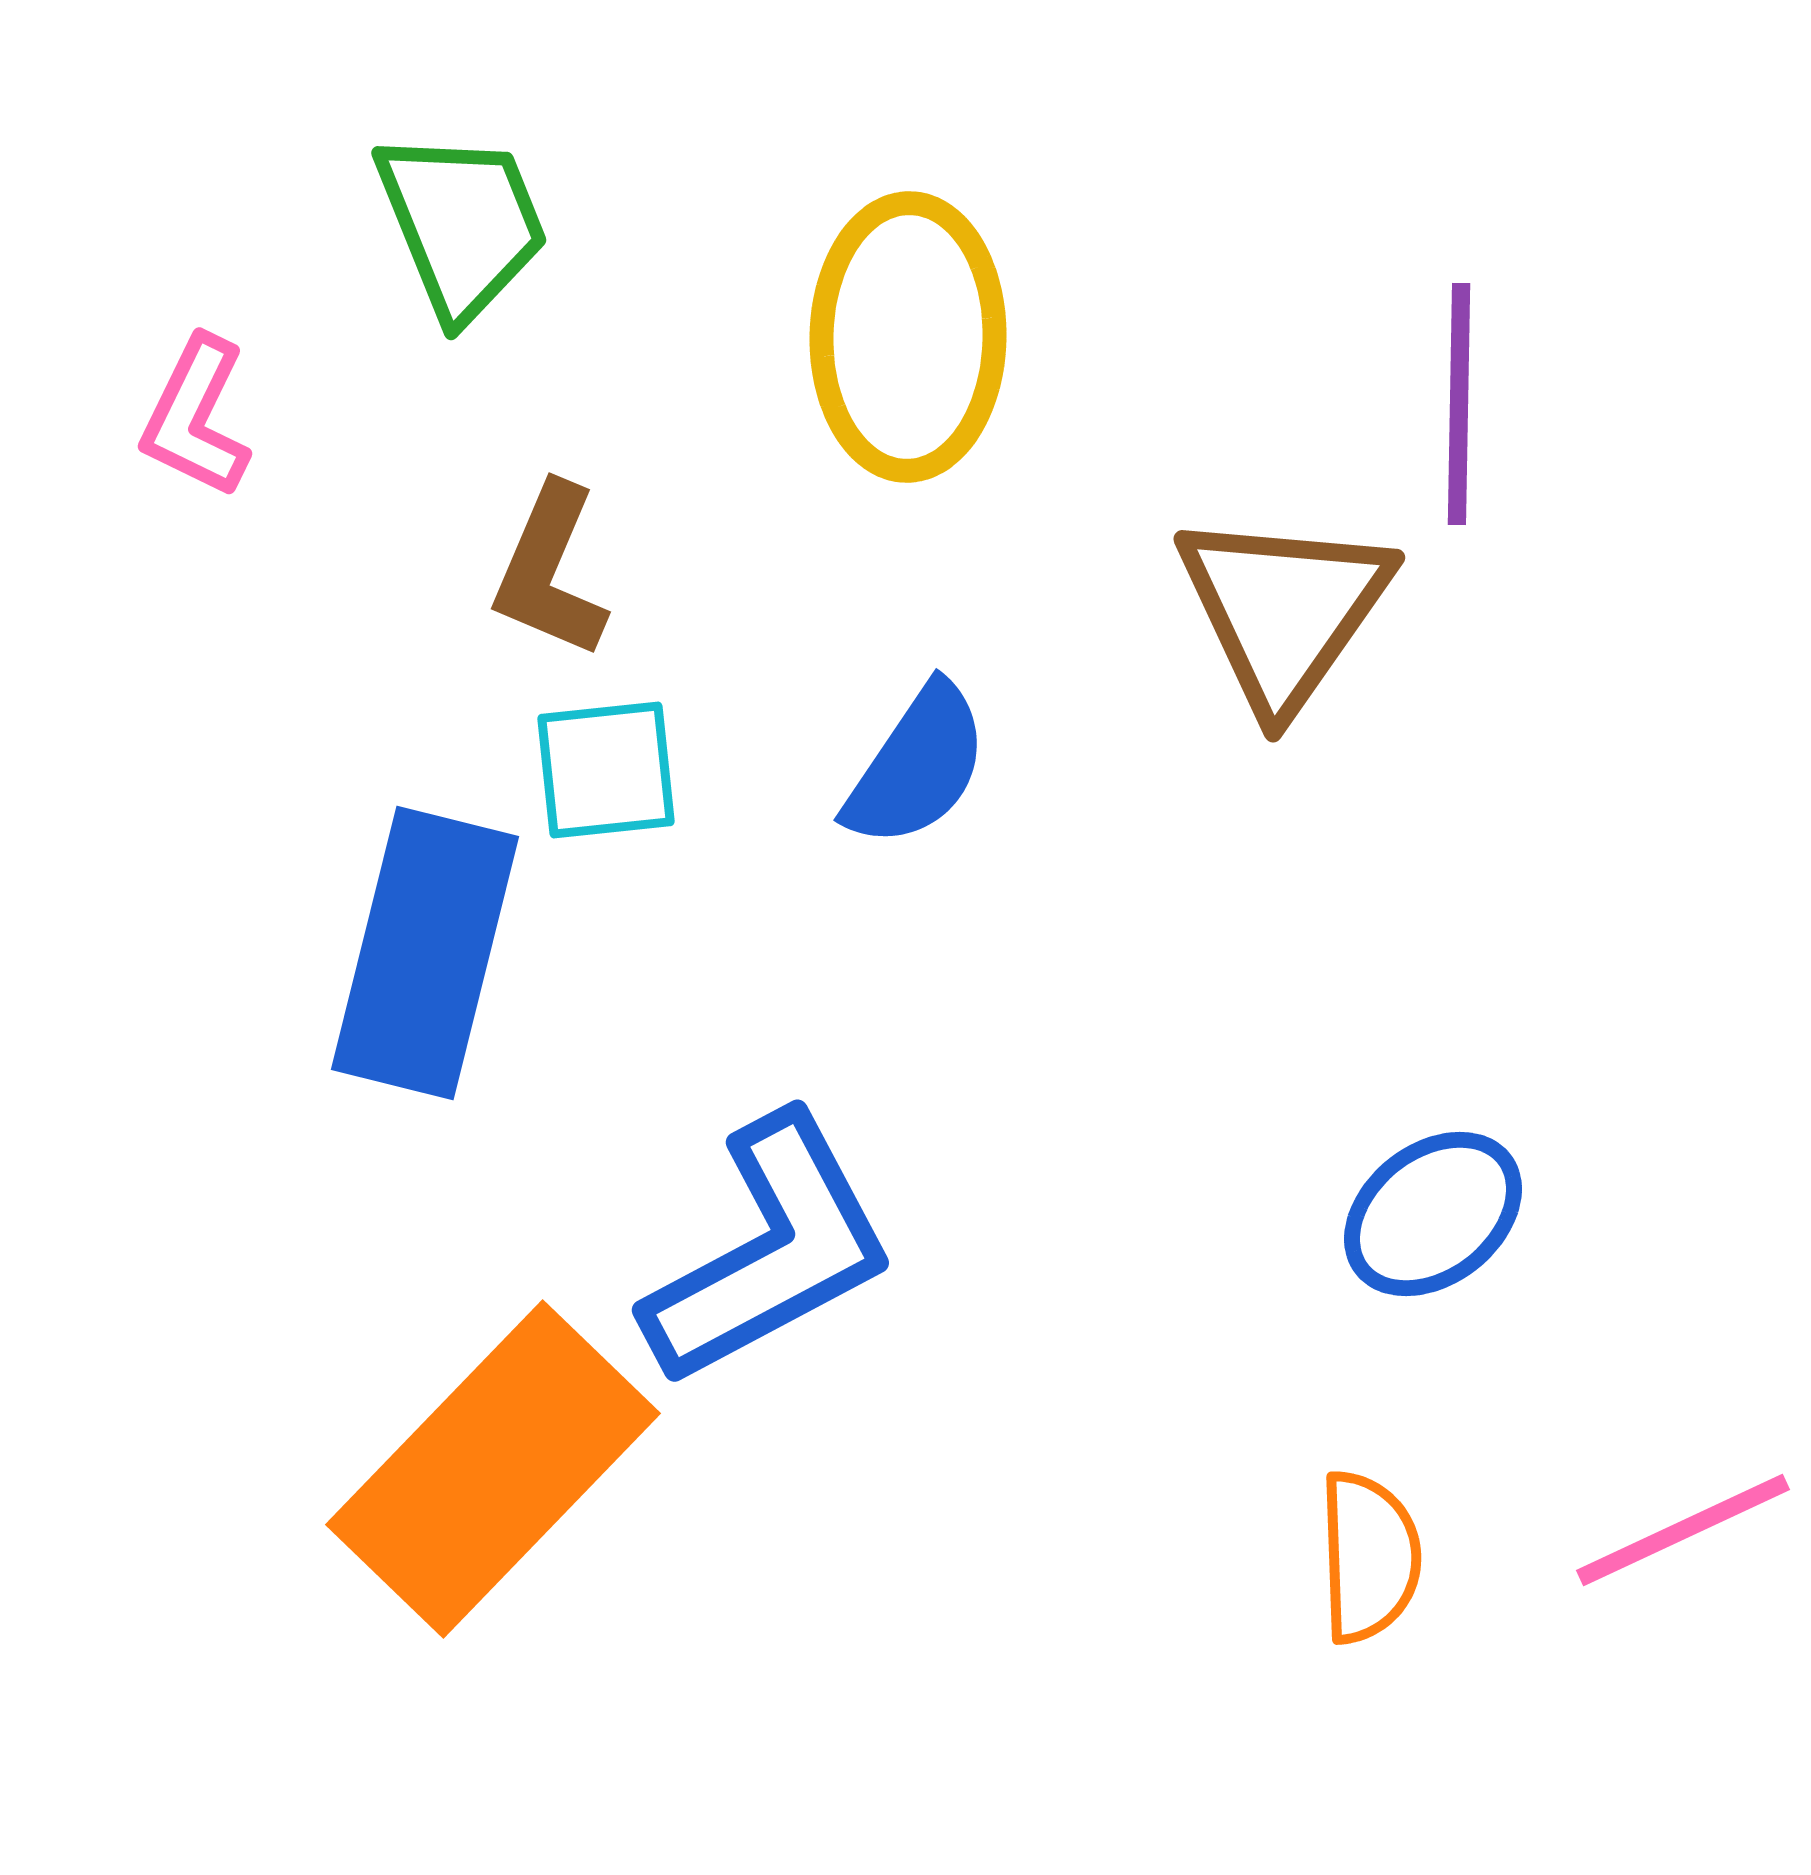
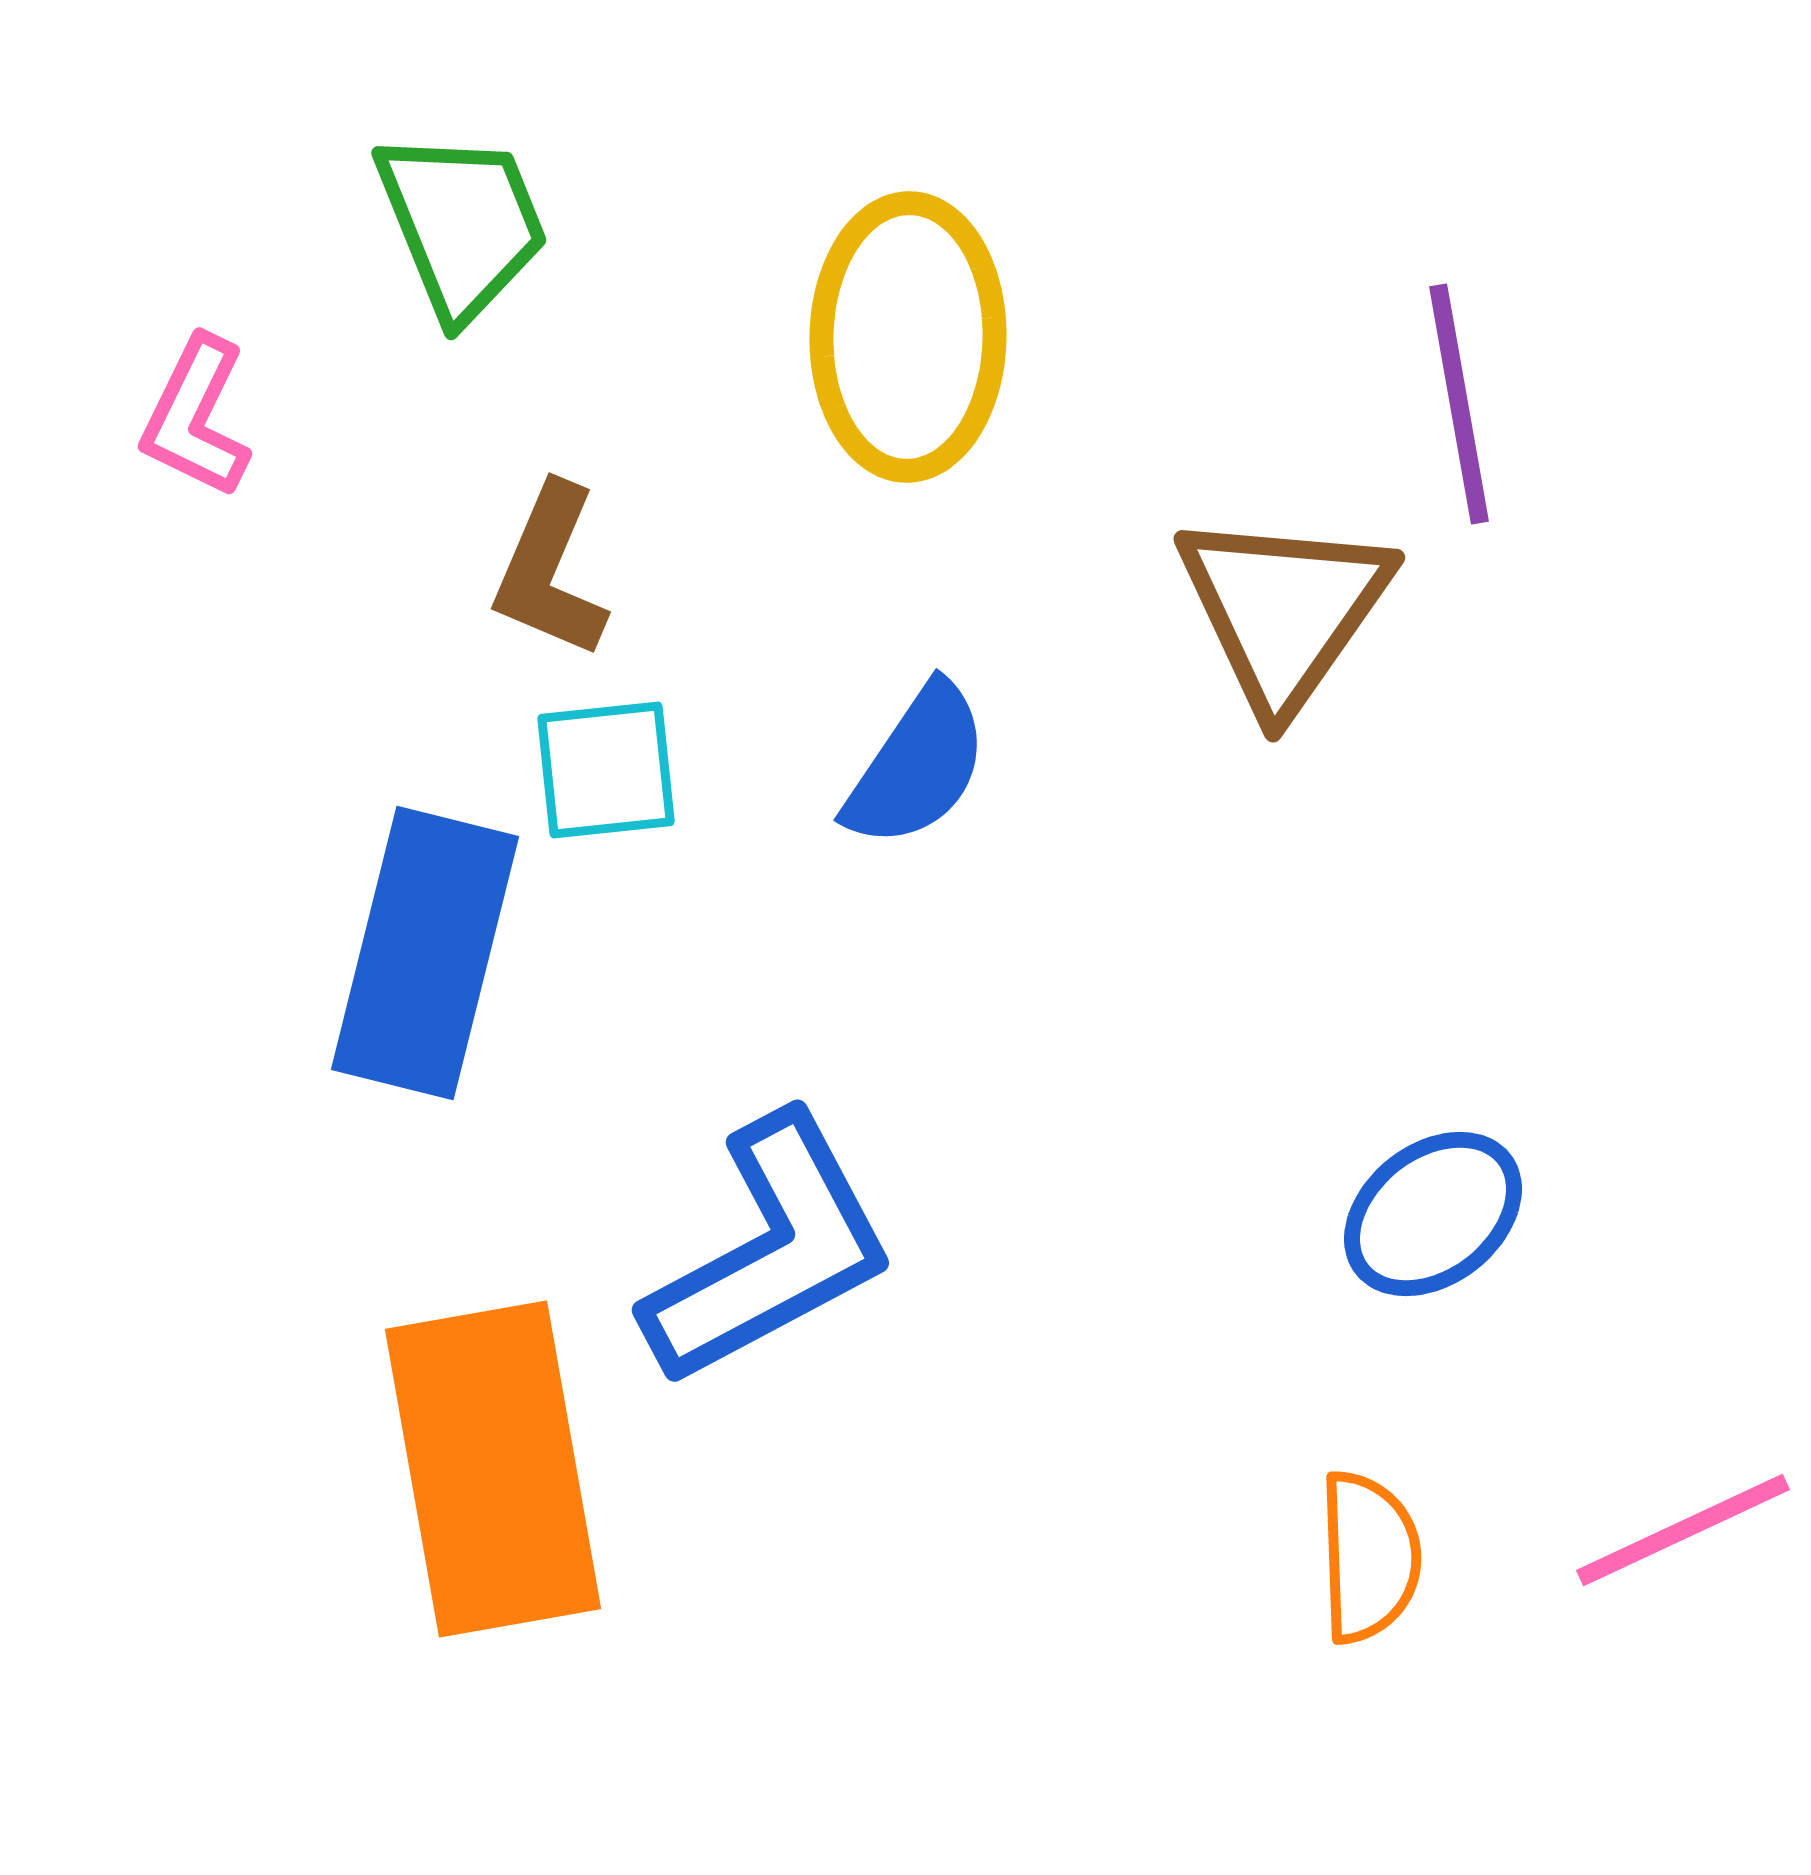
purple line: rotated 11 degrees counterclockwise
orange rectangle: rotated 54 degrees counterclockwise
